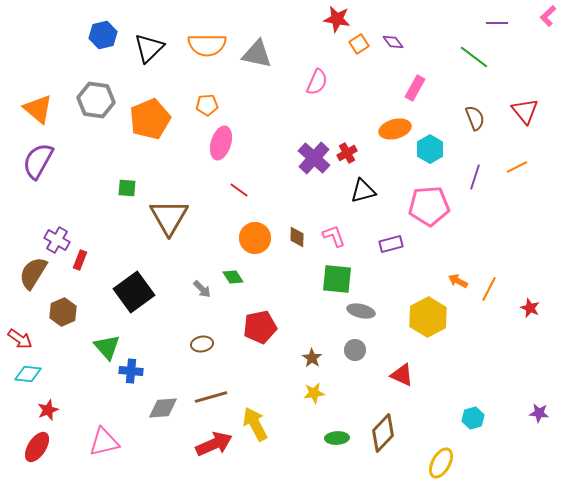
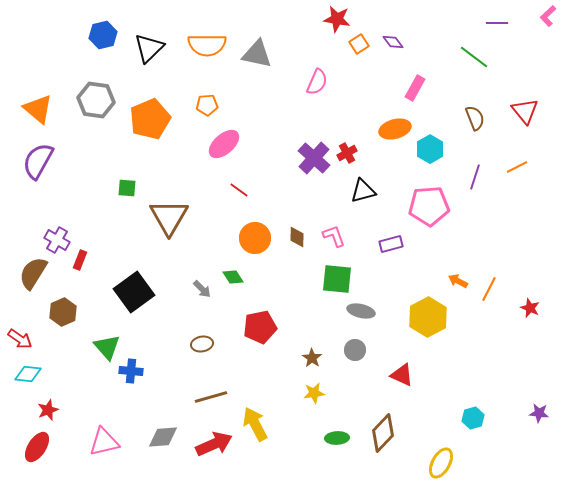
pink ellipse at (221, 143): moved 3 px right, 1 px down; rotated 32 degrees clockwise
gray diamond at (163, 408): moved 29 px down
